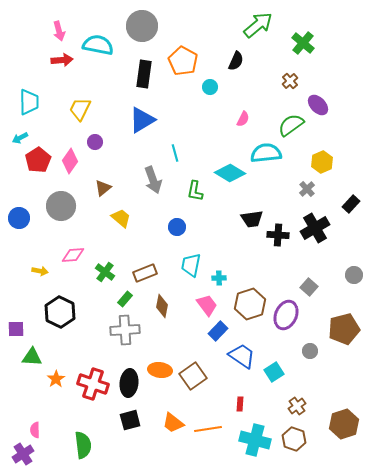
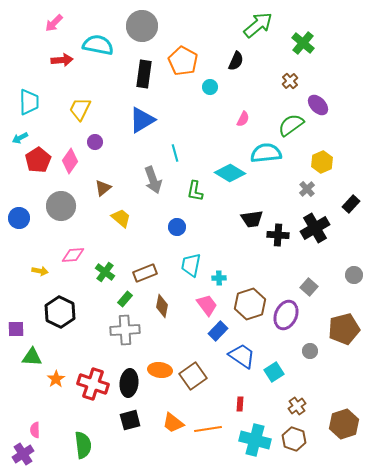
pink arrow at (59, 31): moved 5 px left, 8 px up; rotated 60 degrees clockwise
